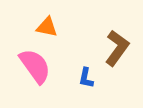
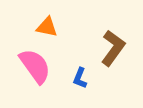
brown L-shape: moved 4 px left
blue L-shape: moved 6 px left; rotated 10 degrees clockwise
